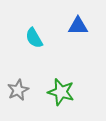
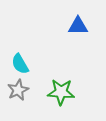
cyan semicircle: moved 14 px left, 26 px down
green star: rotated 12 degrees counterclockwise
